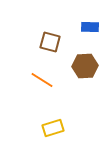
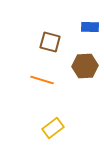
orange line: rotated 15 degrees counterclockwise
yellow rectangle: rotated 20 degrees counterclockwise
